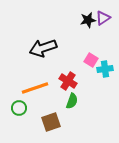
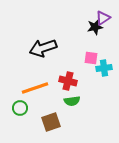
black star: moved 7 px right, 7 px down
pink square: moved 2 px up; rotated 24 degrees counterclockwise
cyan cross: moved 1 px left, 1 px up
red cross: rotated 18 degrees counterclockwise
green semicircle: rotated 63 degrees clockwise
green circle: moved 1 px right
